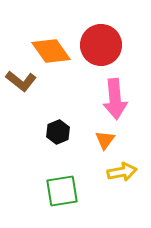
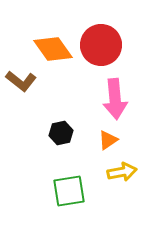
orange diamond: moved 2 px right, 2 px up
black hexagon: moved 3 px right, 1 px down; rotated 10 degrees clockwise
orange triangle: moved 3 px right; rotated 20 degrees clockwise
green square: moved 7 px right
